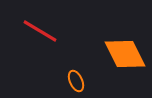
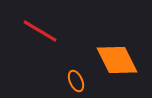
orange diamond: moved 8 px left, 6 px down
